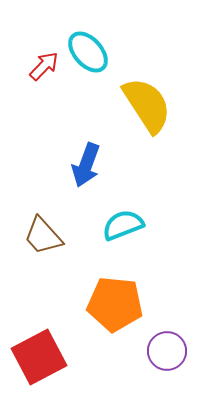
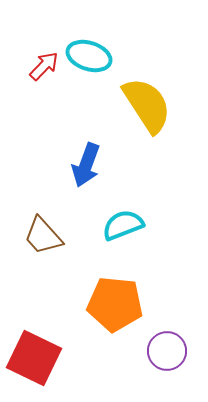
cyan ellipse: moved 1 px right, 4 px down; rotated 30 degrees counterclockwise
red square: moved 5 px left, 1 px down; rotated 36 degrees counterclockwise
